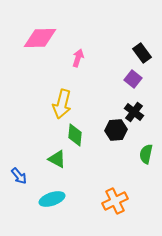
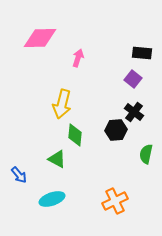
black rectangle: rotated 48 degrees counterclockwise
blue arrow: moved 1 px up
